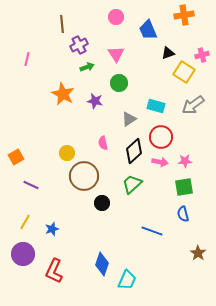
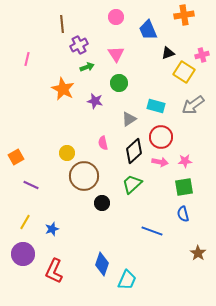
orange star: moved 5 px up
